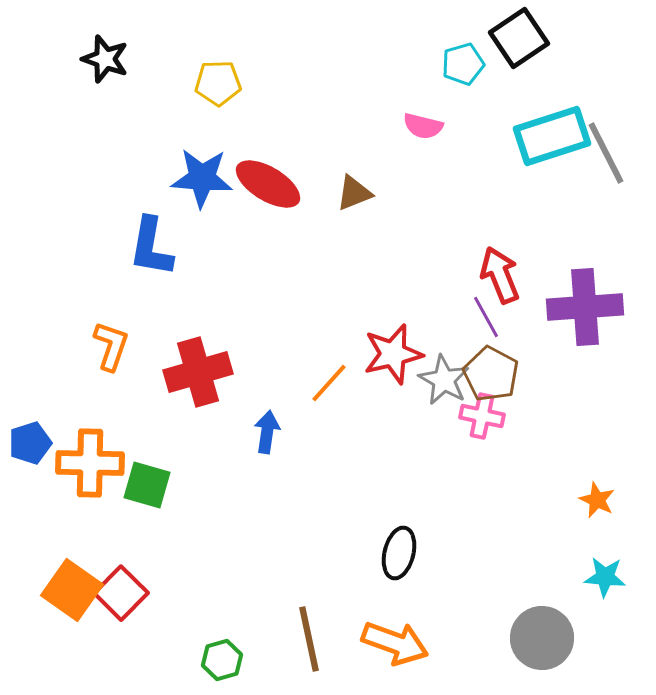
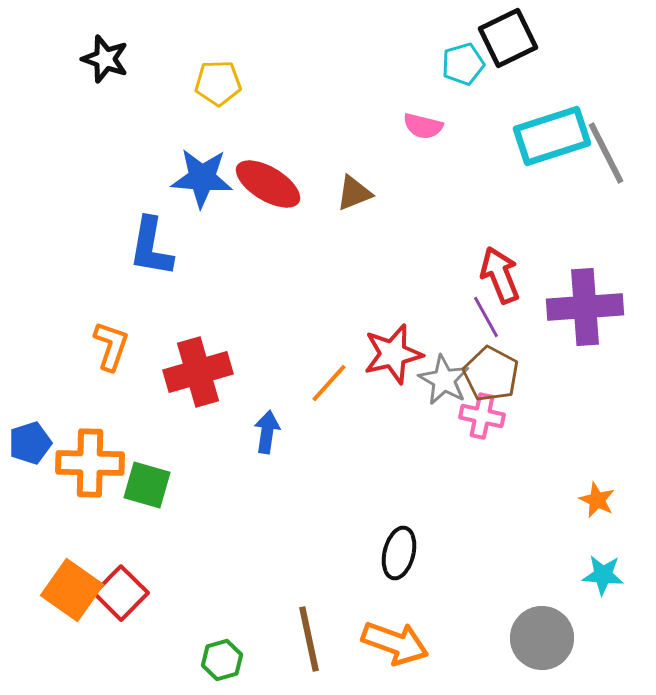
black square: moved 11 px left; rotated 8 degrees clockwise
cyan star: moved 2 px left, 2 px up
